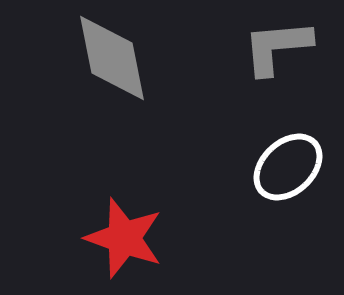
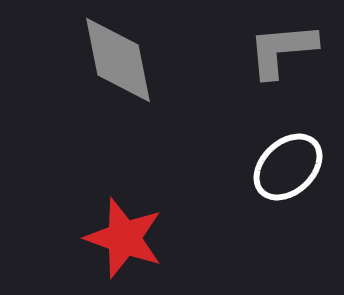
gray L-shape: moved 5 px right, 3 px down
gray diamond: moved 6 px right, 2 px down
